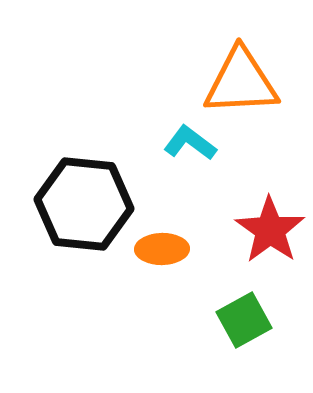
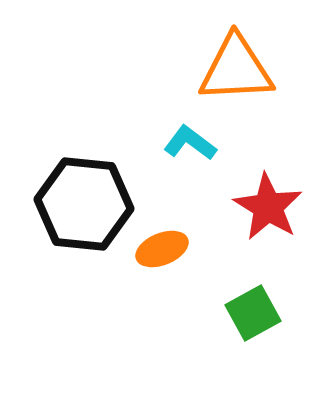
orange triangle: moved 5 px left, 13 px up
red star: moved 2 px left, 23 px up; rotated 4 degrees counterclockwise
orange ellipse: rotated 21 degrees counterclockwise
green square: moved 9 px right, 7 px up
